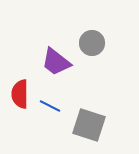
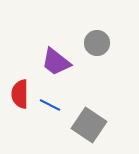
gray circle: moved 5 px right
blue line: moved 1 px up
gray square: rotated 16 degrees clockwise
